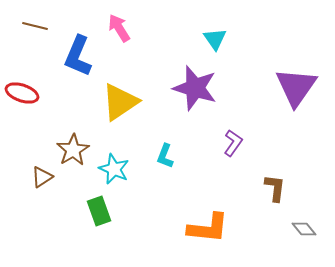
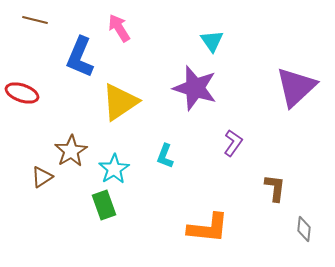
brown line: moved 6 px up
cyan triangle: moved 3 px left, 2 px down
blue L-shape: moved 2 px right, 1 px down
purple triangle: rotated 12 degrees clockwise
brown star: moved 2 px left, 1 px down
cyan star: rotated 16 degrees clockwise
green rectangle: moved 5 px right, 6 px up
gray diamond: rotated 45 degrees clockwise
